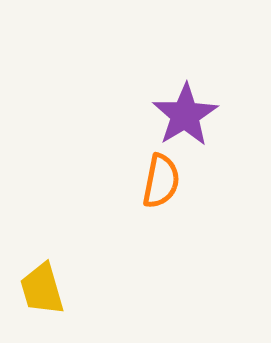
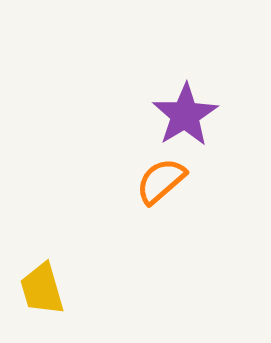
orange semicircle: rotated 142 degrees counterclockwise
